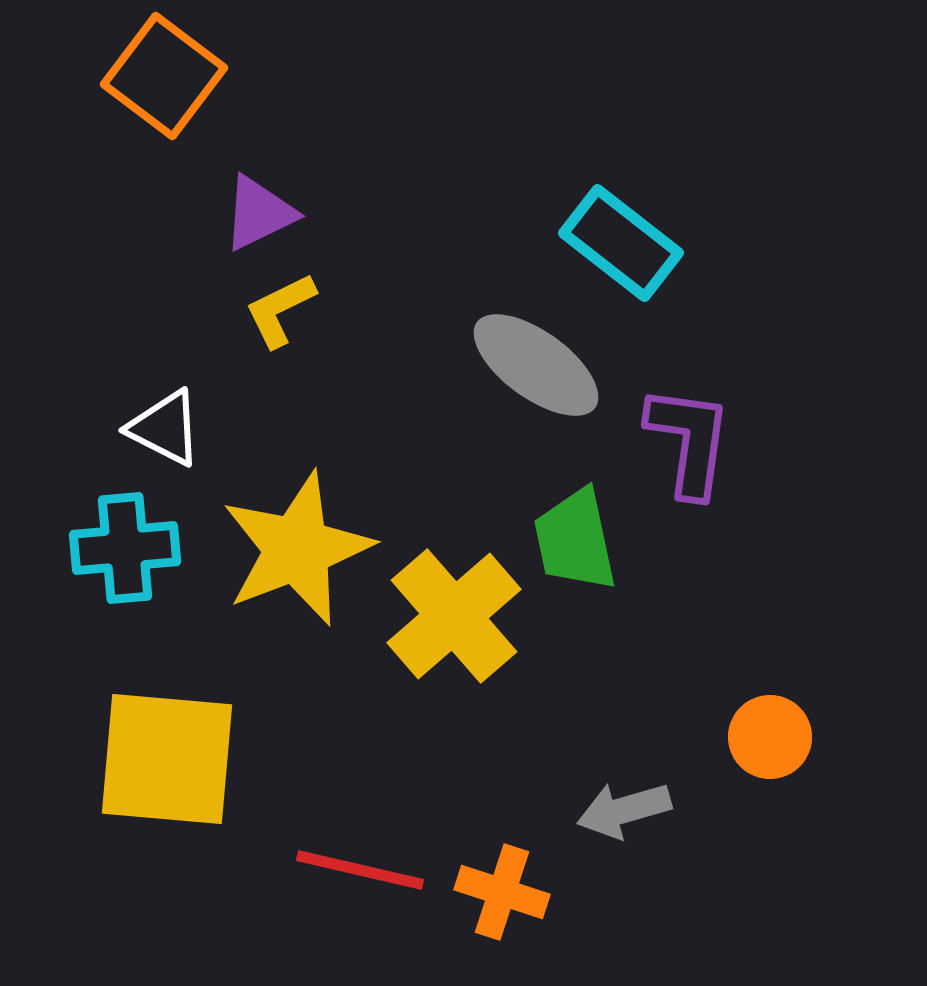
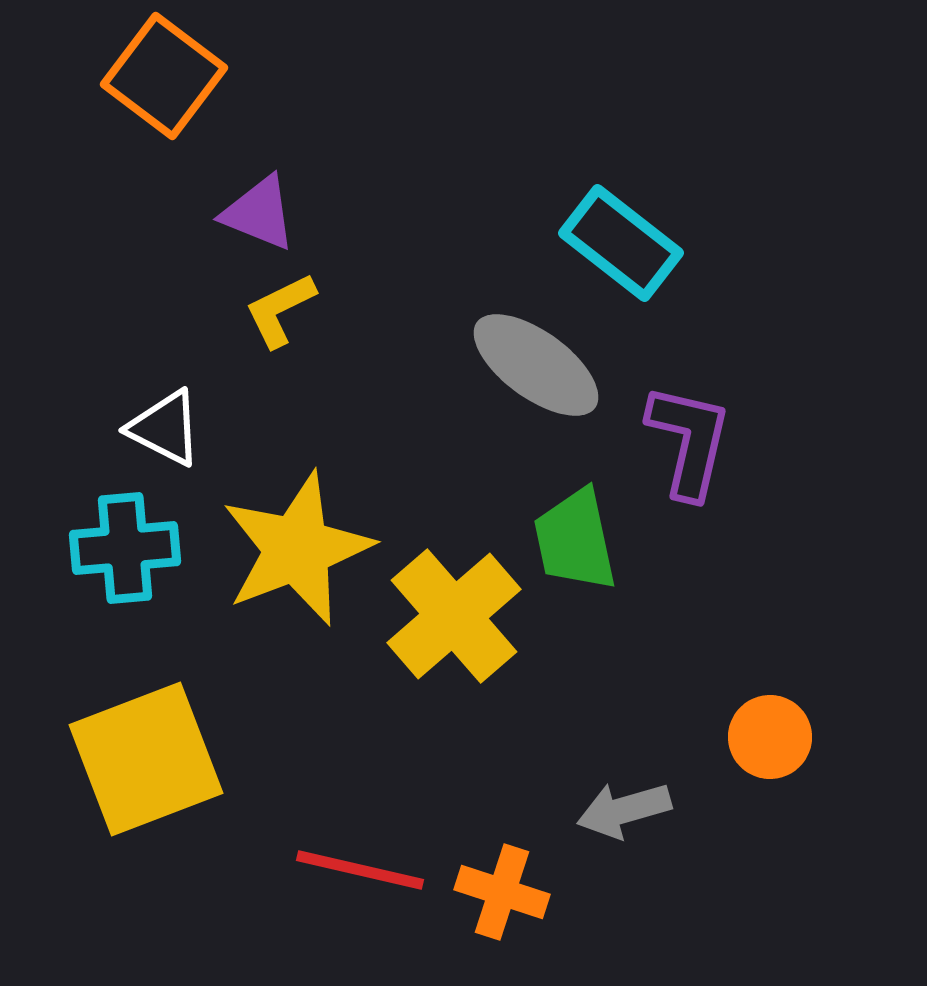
purple triangle: rotated 48 degrees clockwise
purple L-shape: rotated 5 degrees clockwise
yellow square: moved 21 px left; rotated 26 degrees counterclockwise
